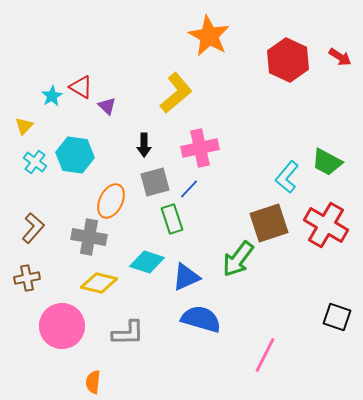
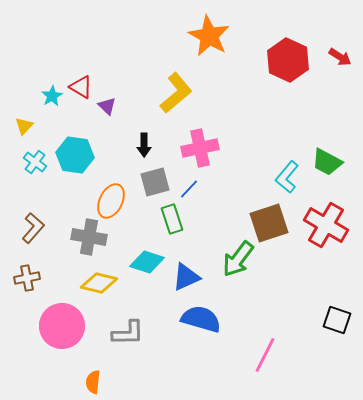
black square: moved 3 px down
